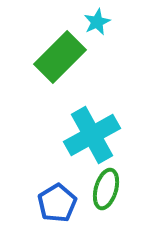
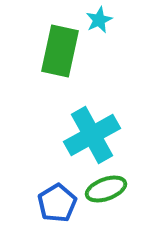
cyan star: moved 2 px right, 2 px up
green rectangle: moved 6 px up; rotated 33 degrees counterclockwise
green ellipse: rotated 54 degrees clockwise
